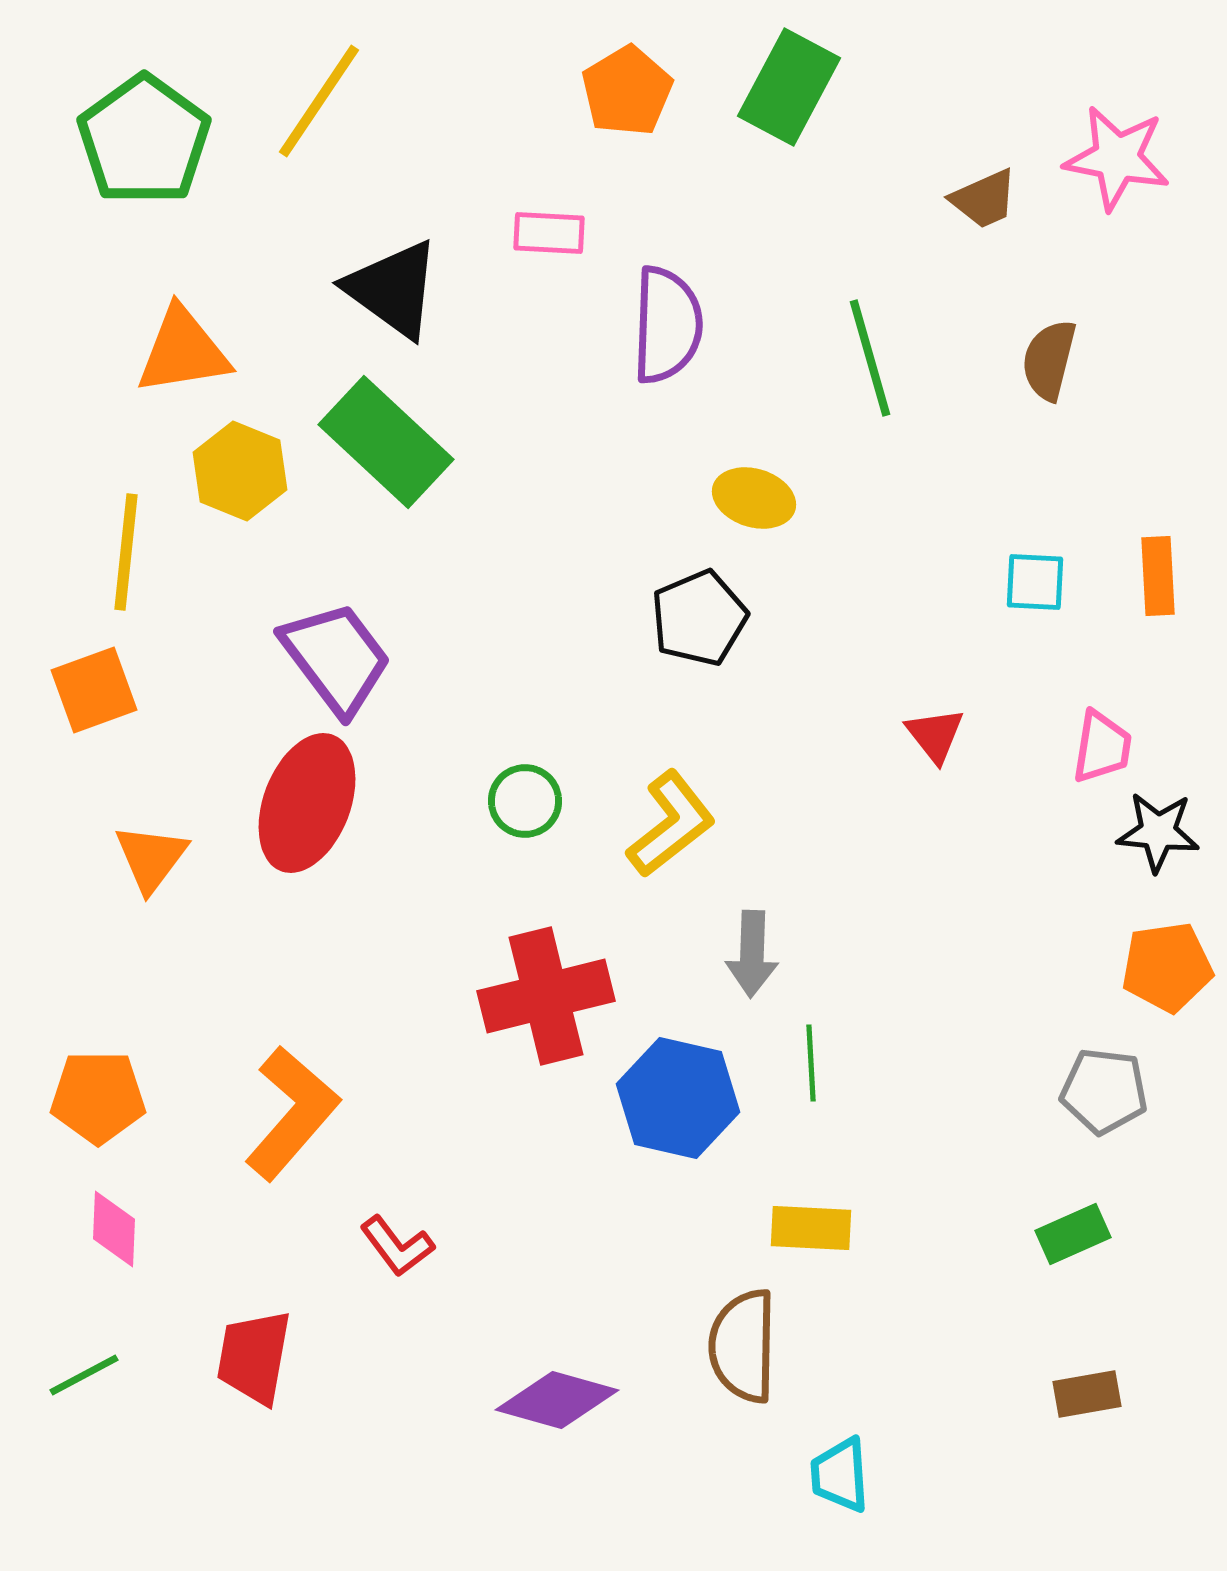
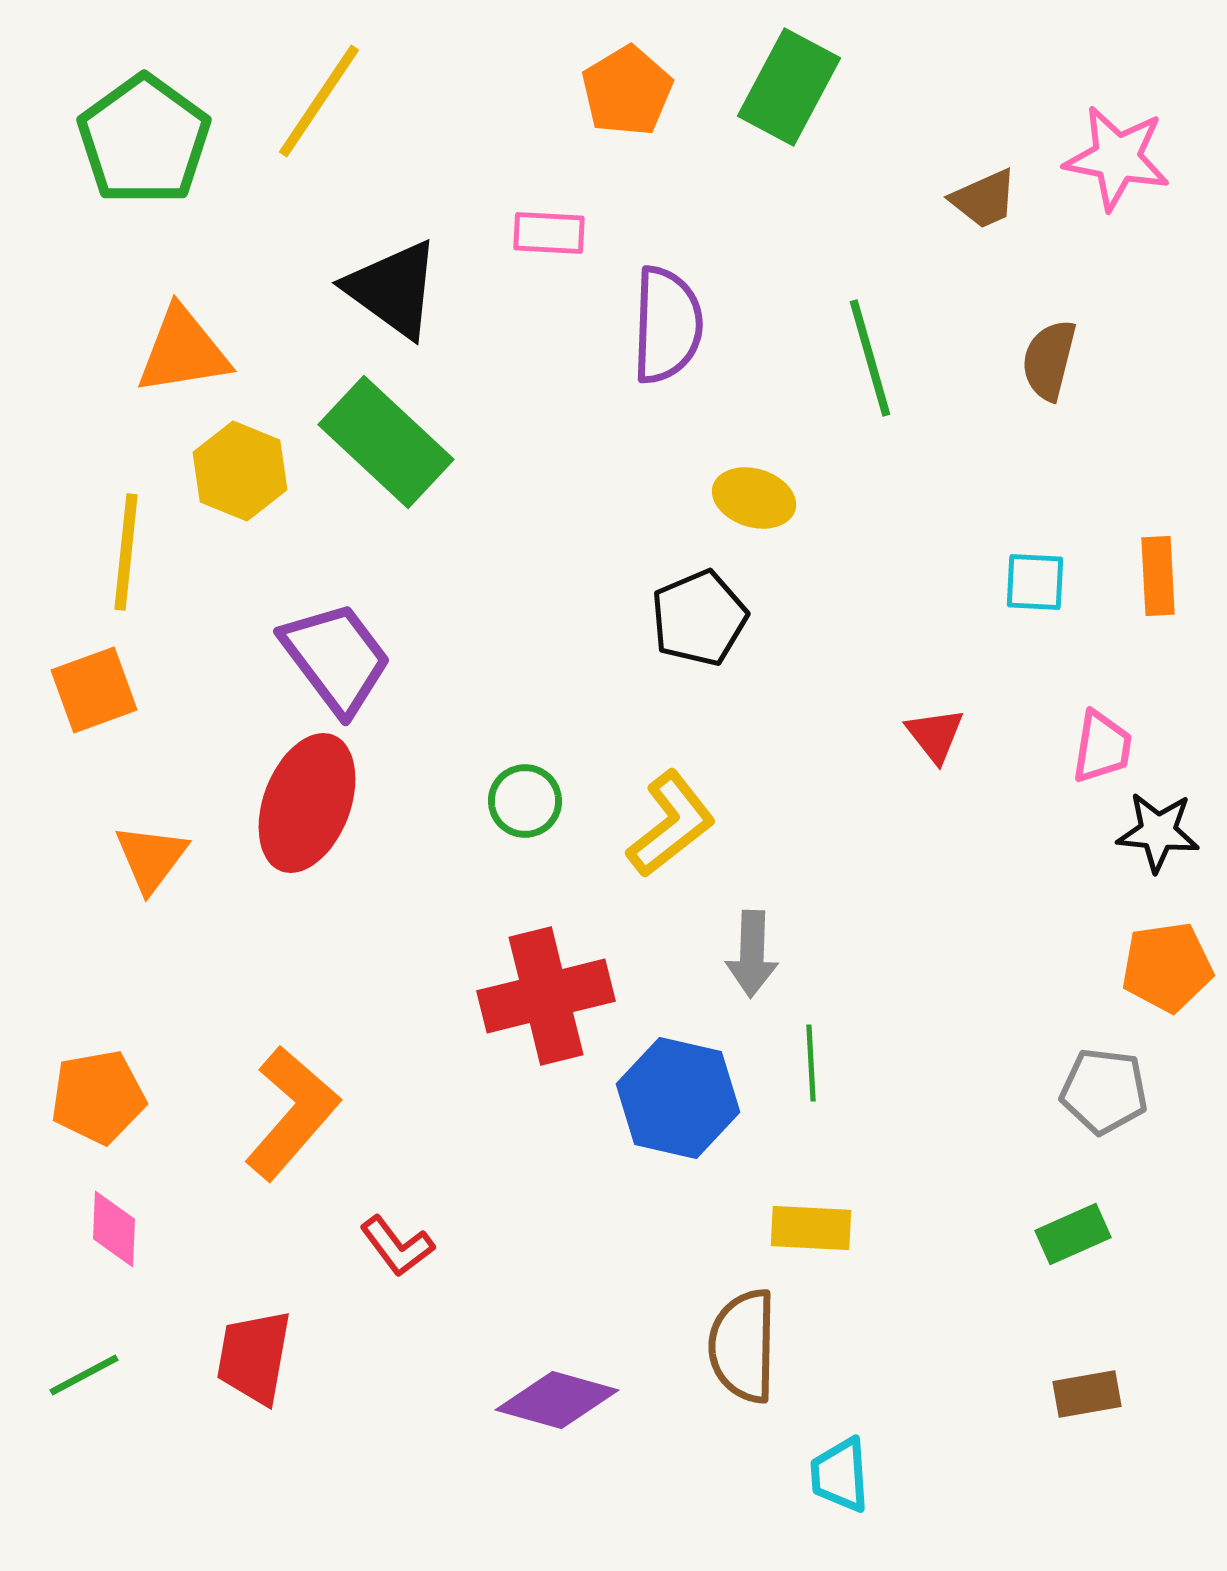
orange pentagon at (98, 1097): rotated 10 degrees counterclockwise
